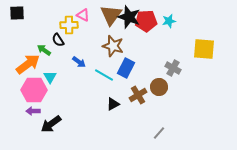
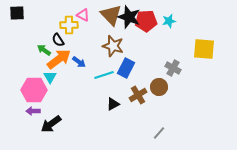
brown triangle: rotated 20 degrees counterclockwise
orange arrow: moved 31 px right, 5 px up
cyan line: rotated 48 degrees counterclockwise
